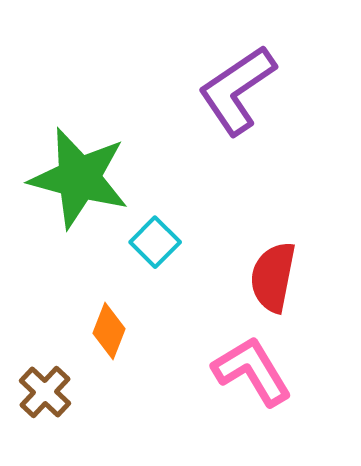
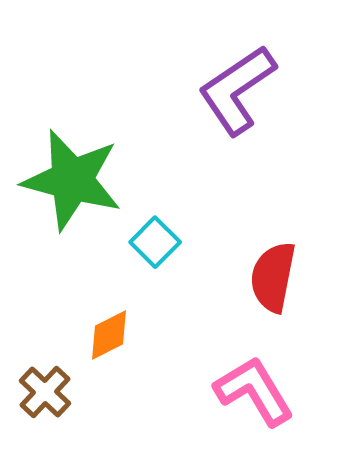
green star: moved 7 px left, 2 px down
orange diamond: moved 4 px down; rotated 42 degrees clockwise
pink L-shape: moved 2 px right, 20 px down
